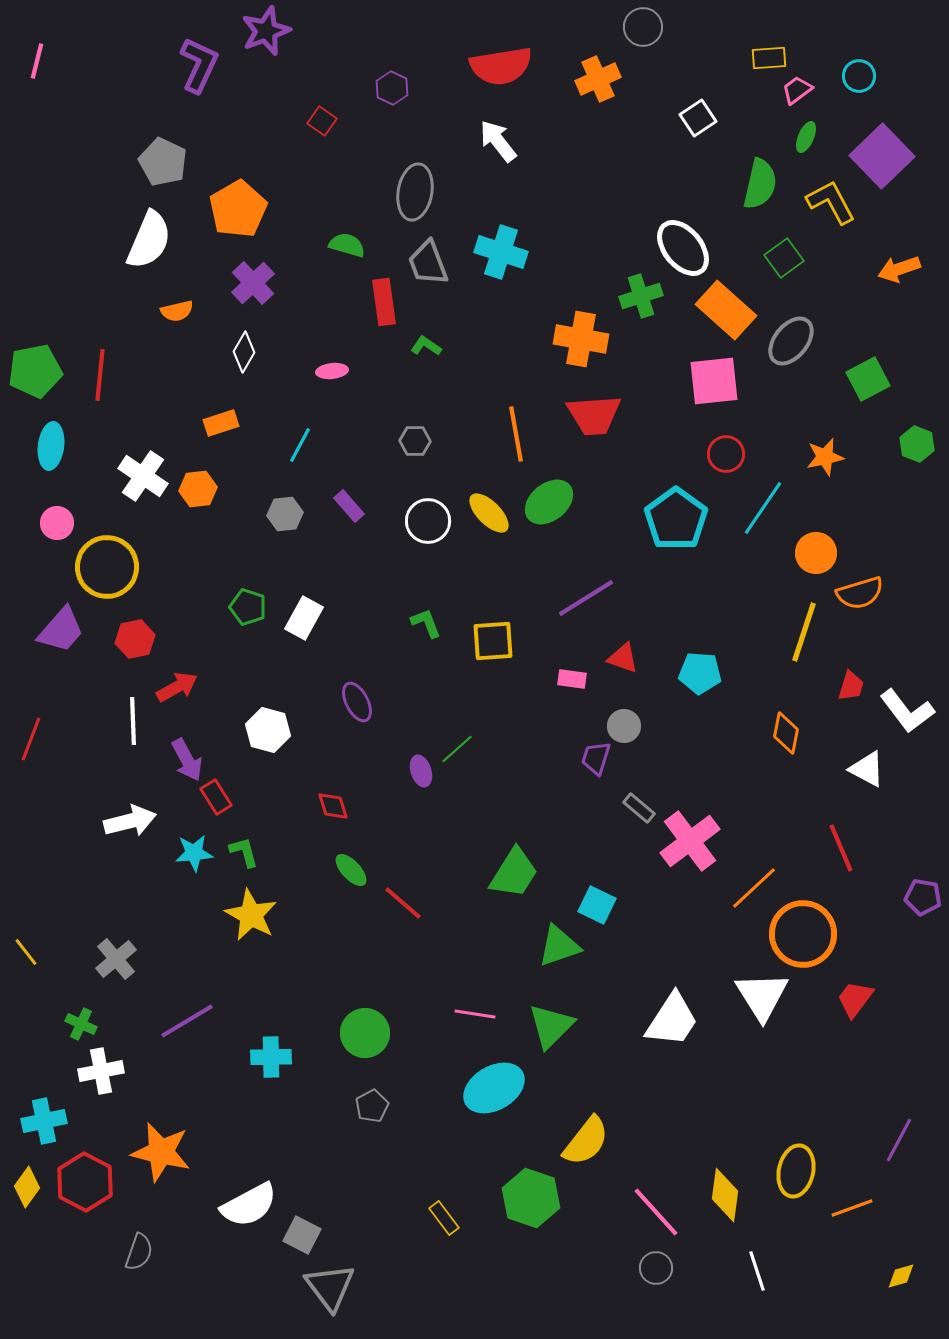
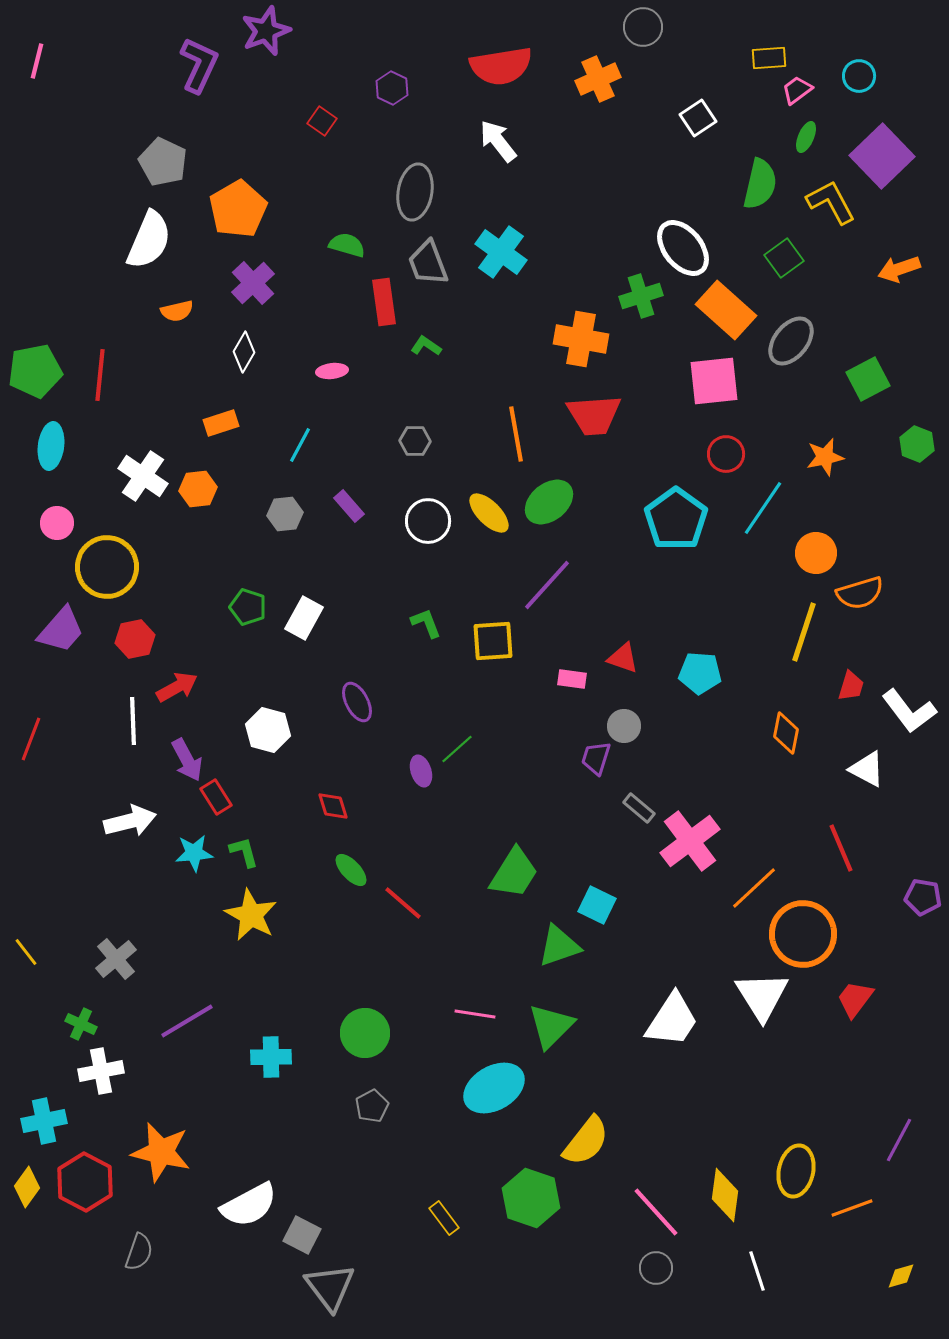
cyan cross at (501, 252): rotated 18 degrees clockwise
purple line at (586, 598): moved 39 px left, 13 px up; rotated 16 degrees counterclockwise
white L-shape at (907, 711): moved 2 px right
